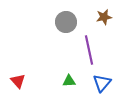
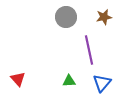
gray circle: moved 5 px up
red triangle: moved 2 px up
